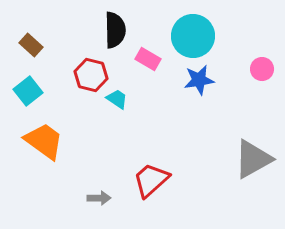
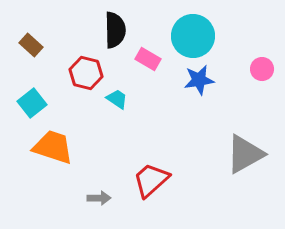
red hexagon: moved 5 px left, 2 px up
cyan square: moved 4 px right, 12 px down
orange trapezoid: moved 9 px right, 6 px down; rotated 18 degrees counterclockwise
gray triangle: moved 8 px left, 5 px up
